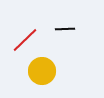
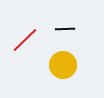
yellow circle: moved 21 px right, 6 px up
